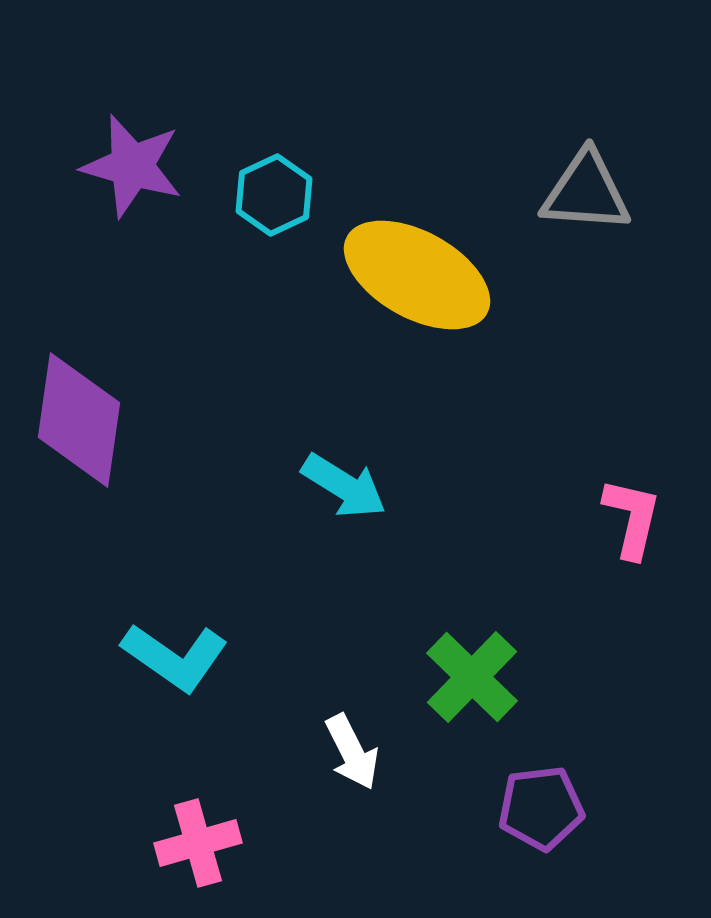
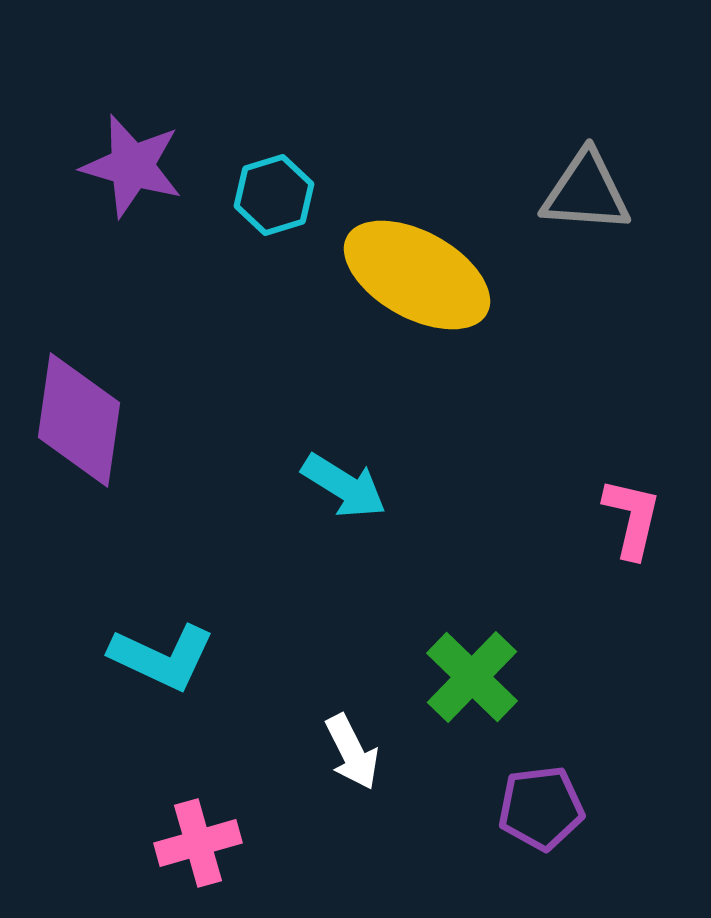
cyan hexagon: rotated 8 degrees clockwise
cyan L-shape: moved 13 px left; rotated 10 degrees counterclockwise
